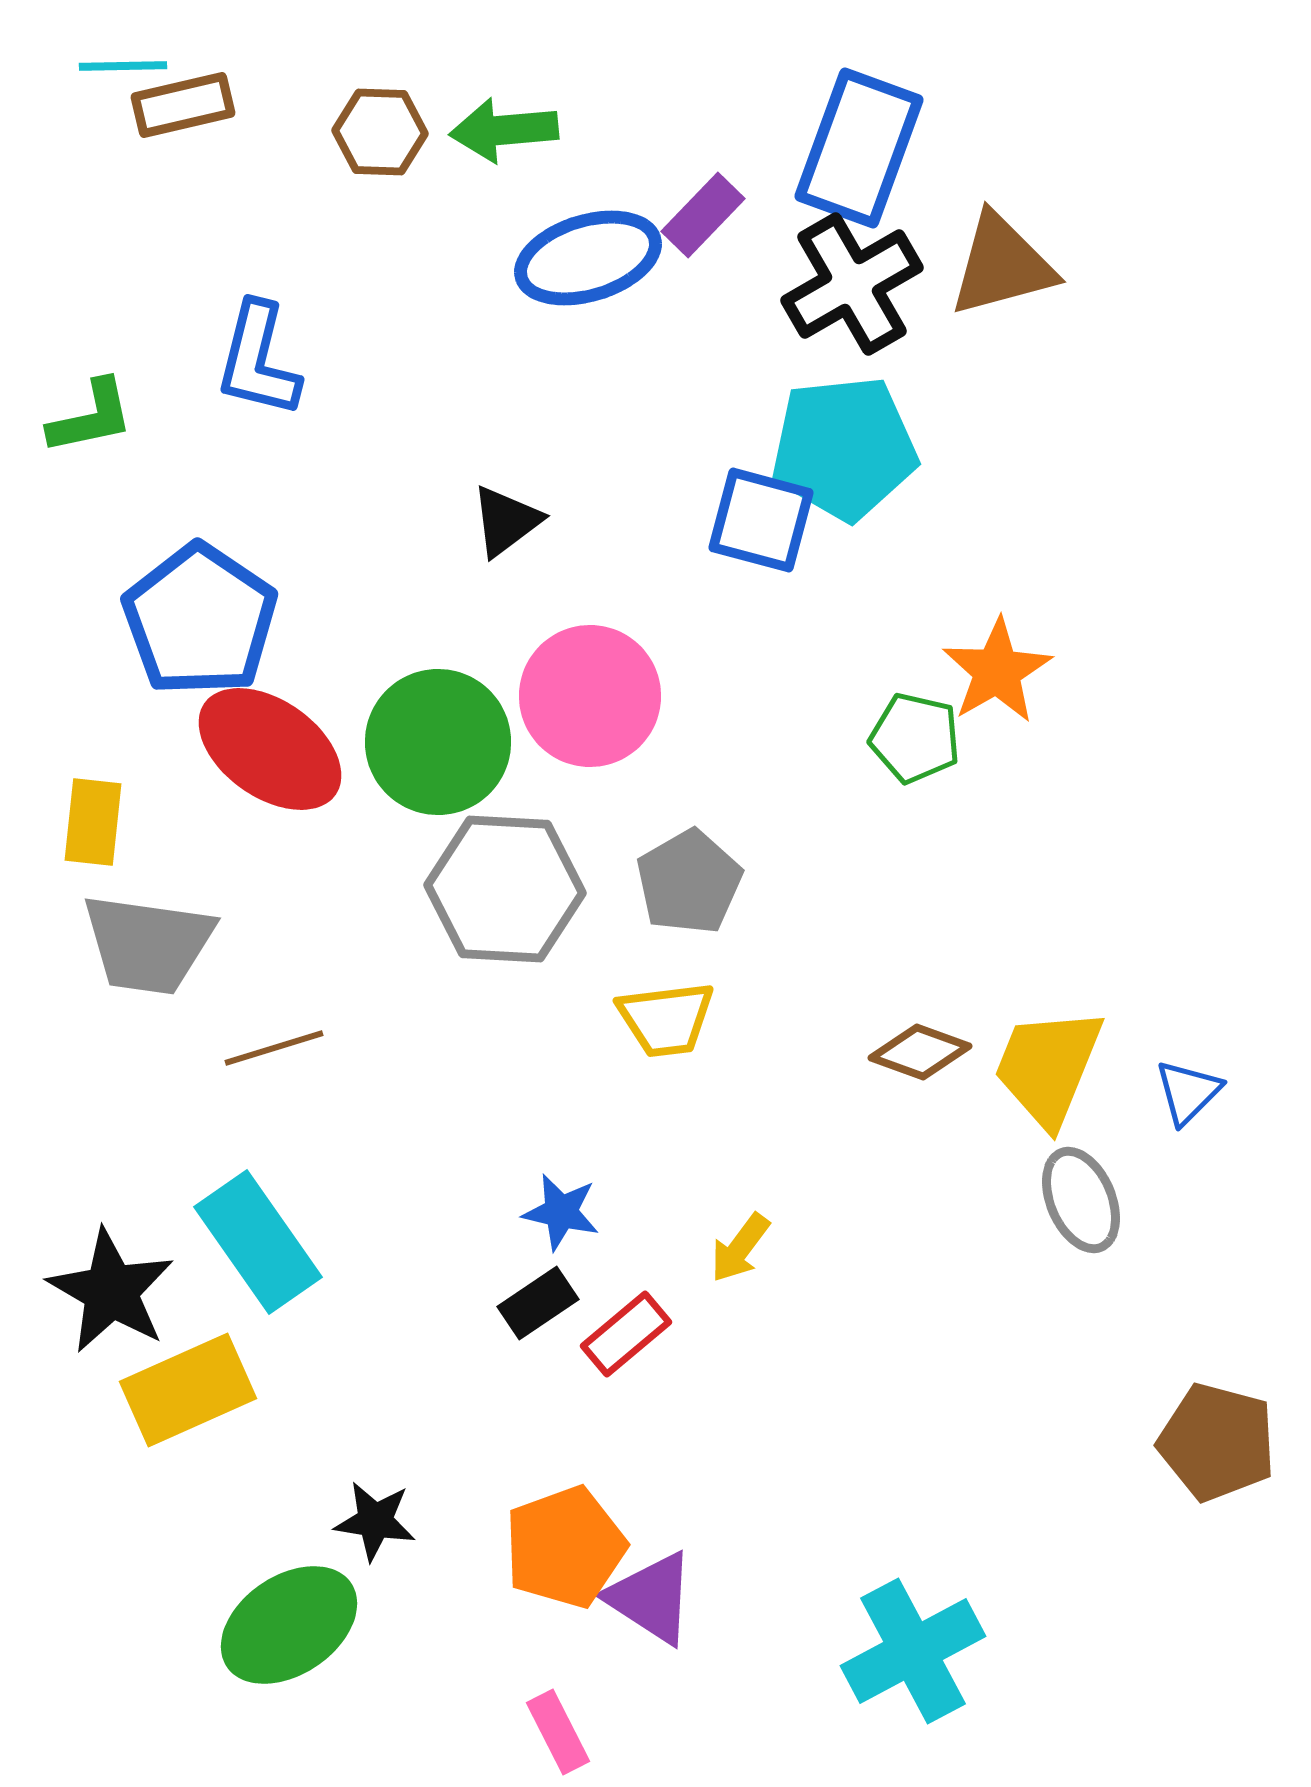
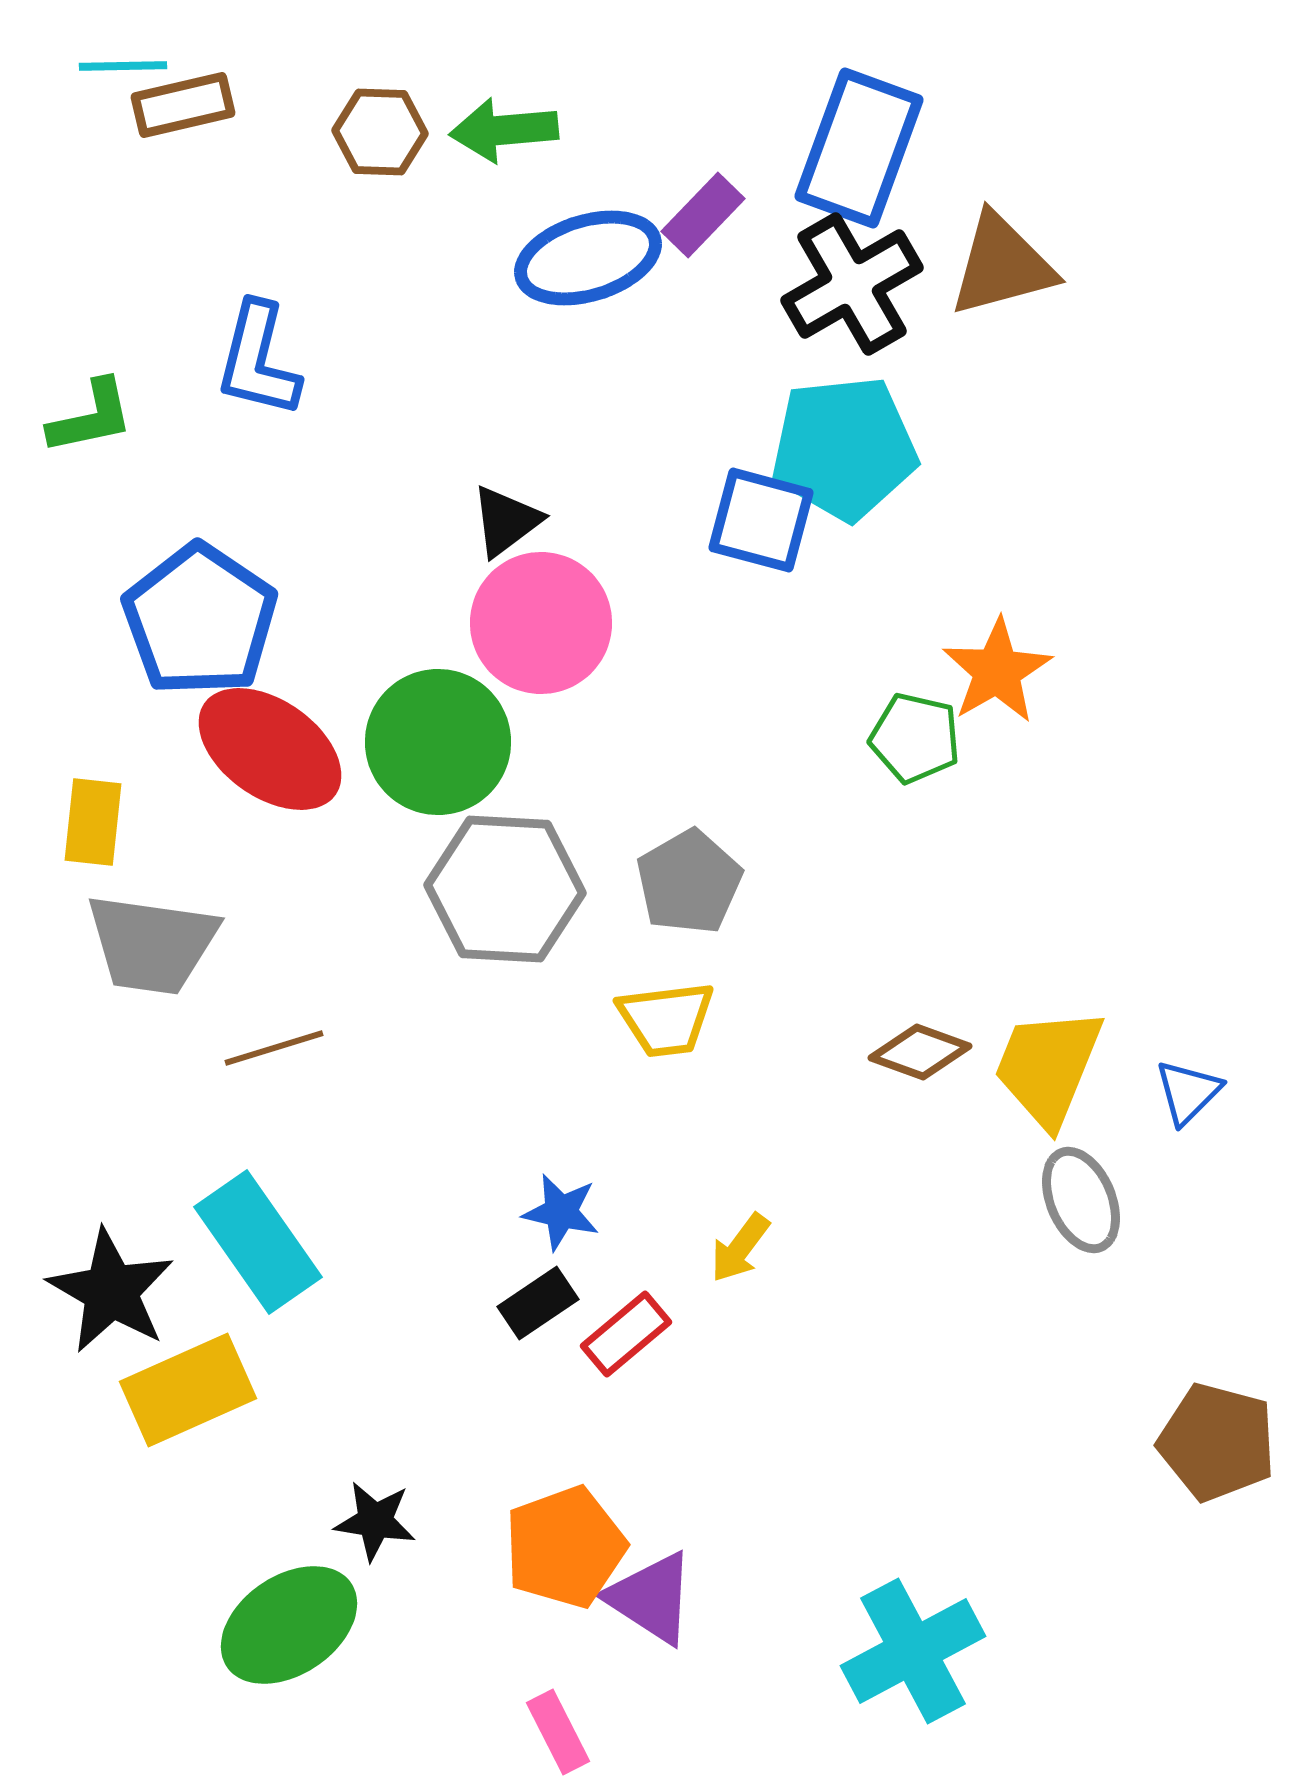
pink circle at (590, 696): moved 49 px left, 73 px up
gray trapezoid at (148, 944): moved 4 px right
